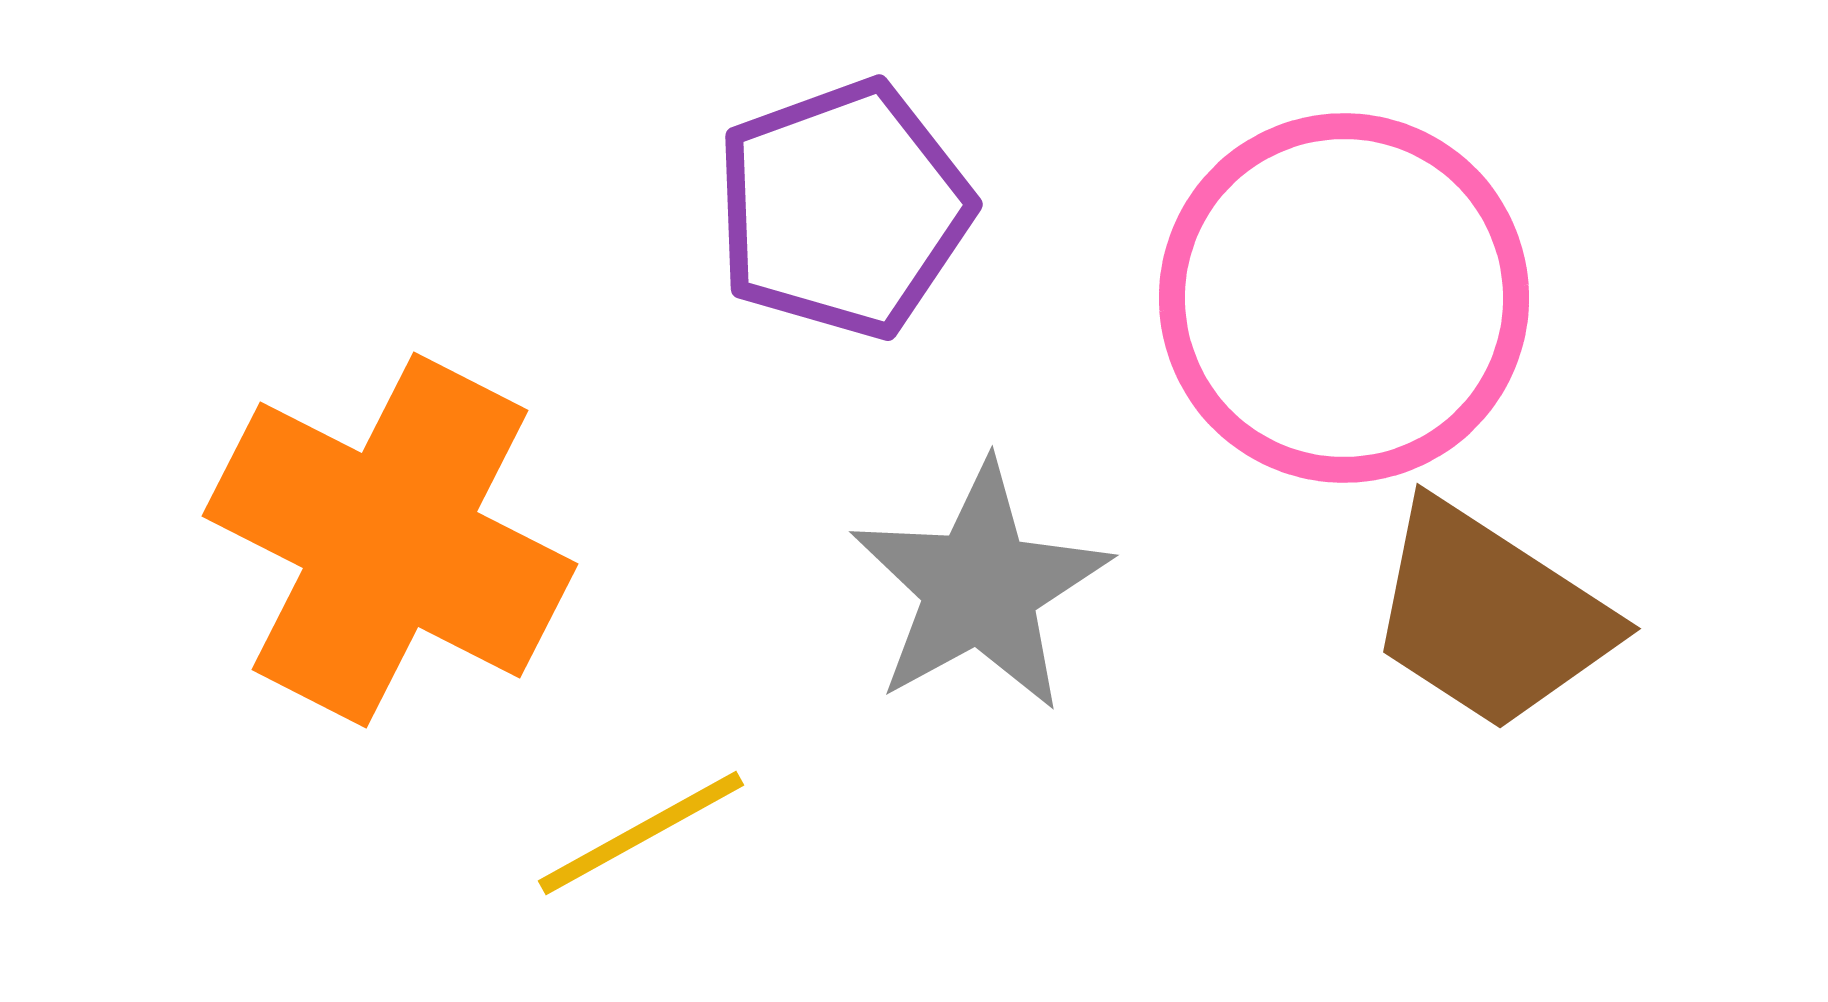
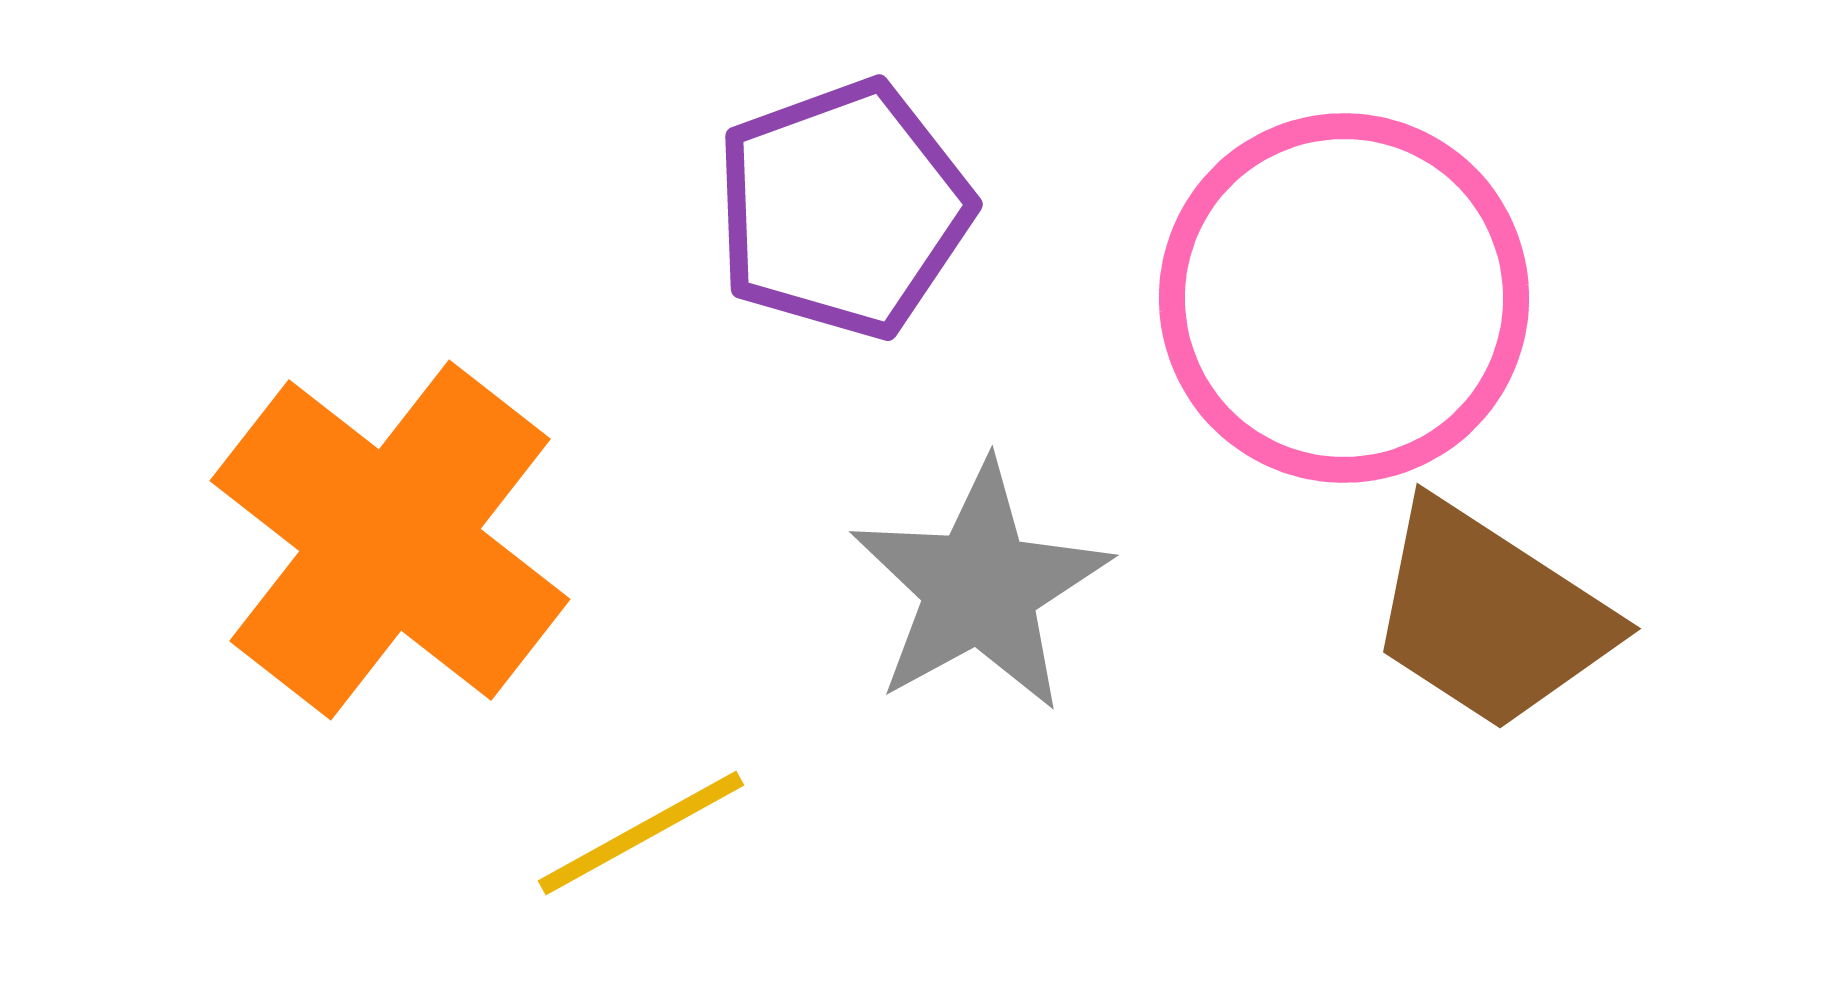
orange cross: rotated 11 degrees clockwise
